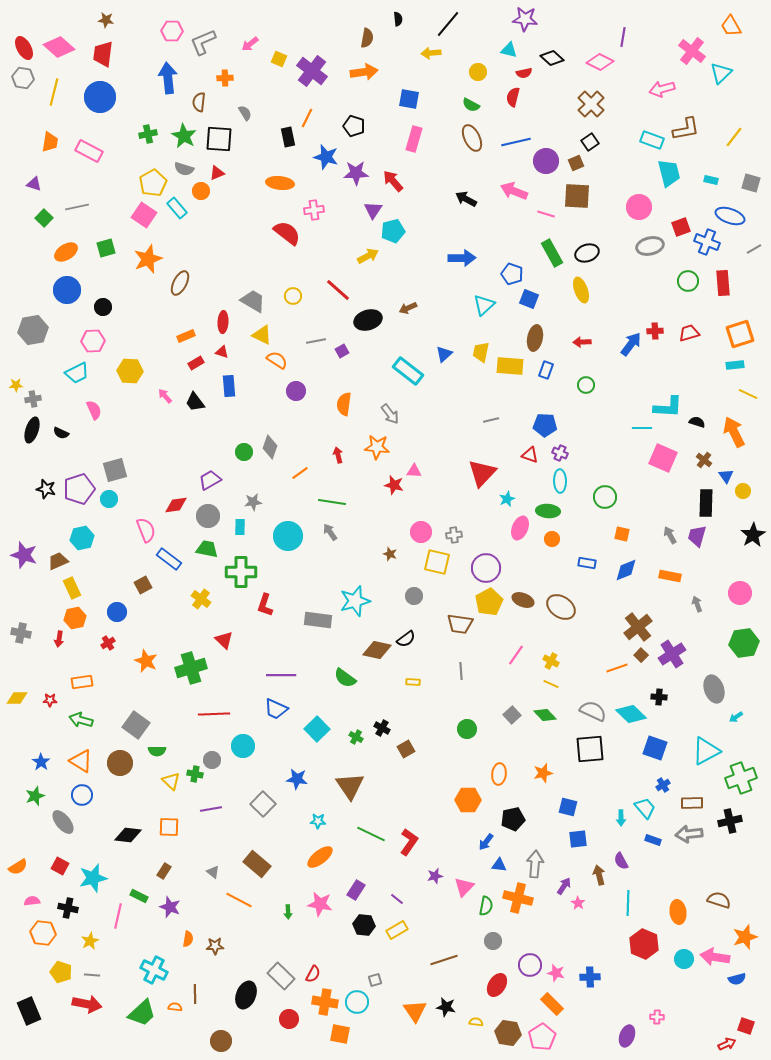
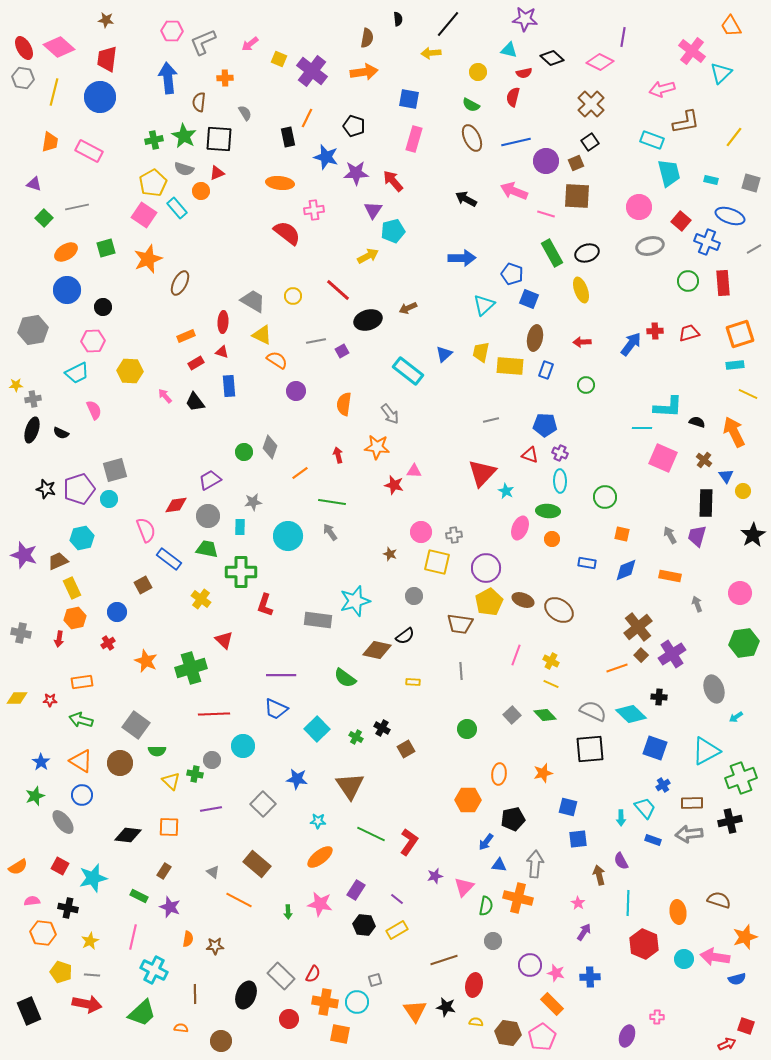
red trapezoid at (103, 54): moved 4 px right, 5 px down
brown L-shape at (686, 129): moved 7 px up
green cross at (148, 134): moved 6 px right, 6 px down
red square at (681, 227): moved 6 px up; rotated 30 degrees counterclockwise
cyan star at (507, 499): moved 1 px left, 8 px up; rotated 21 degrees counterclockwise
brown ellipse at (561, 607): moved 2 px left, 3 px down
black semicircle at (406, 639): moved 1 px left, 3 px up
pink line at (516, 655): rotated 15 degrees counterclockwise
purple arrow at (564, 886): moved 20 px right, 46 px down
pink line at (118, 916): moved 15 px right, 21 px down
red ellipse at (497, 985): moved 23 px left; rotated 20 degrees counterclockwise
orange semicircle at (175, 1007): moved 6 px right, 21 px down
